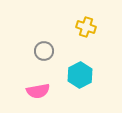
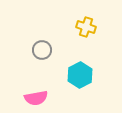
gray circle: moved 2 px left, 1 px up
pink semicircle: moved 2 px left, 7 px down
